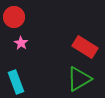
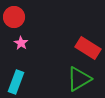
red rectangle: moved 3 px right, 1 px down
cyan rectangle: rotated 40 degrees clockwise
